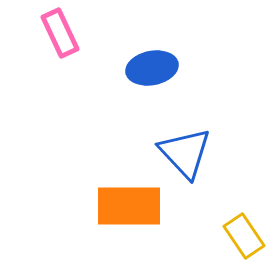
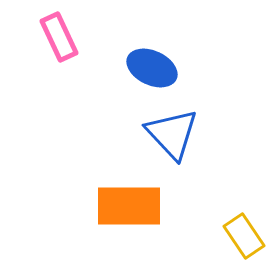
pink rectangle: moved 1 px left, 4 px down
blue ellipse: rotated 36 degrees clockwise
blue triangle: moved 13 px left, 19 px up
